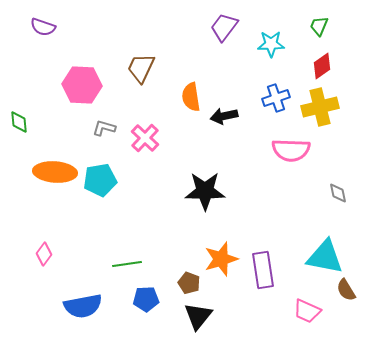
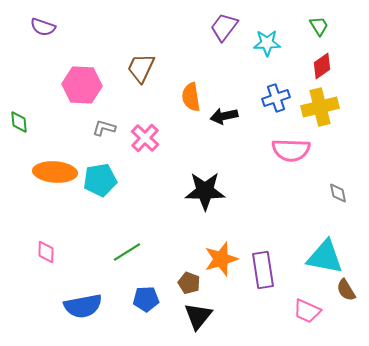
green trapezoid: rotated 125 degrees clockwise
cyan star: moved 4 px left, 1 px up
pink diamond: moved 2 px right, 2 px up; rotated 35 degrees counterclockwise
green line: moved 12 px up; rotated 24 degrees counterclockwise
